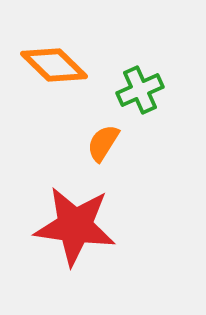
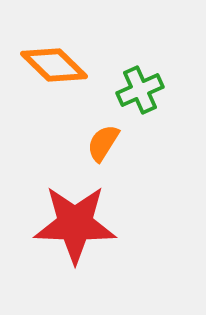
red star: moved 2 px up; rotated 6 degrees counterclockwise
